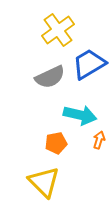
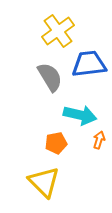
yellow cross: moved 1 px down
blue trapezoid: rotated 24 degrees clockwise
gray semicircle: rotated 96 degrees counterclockwise
